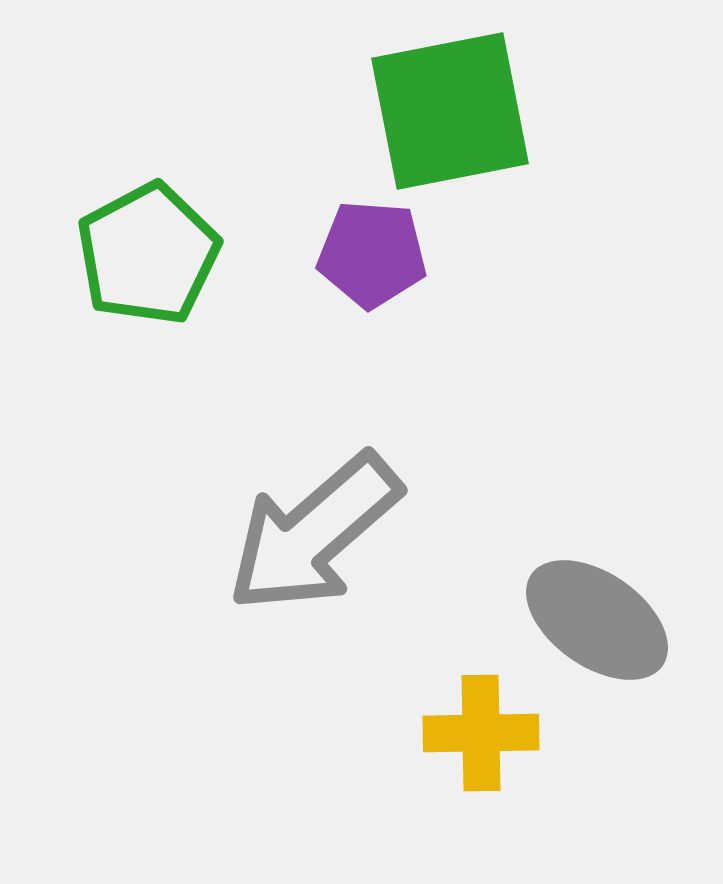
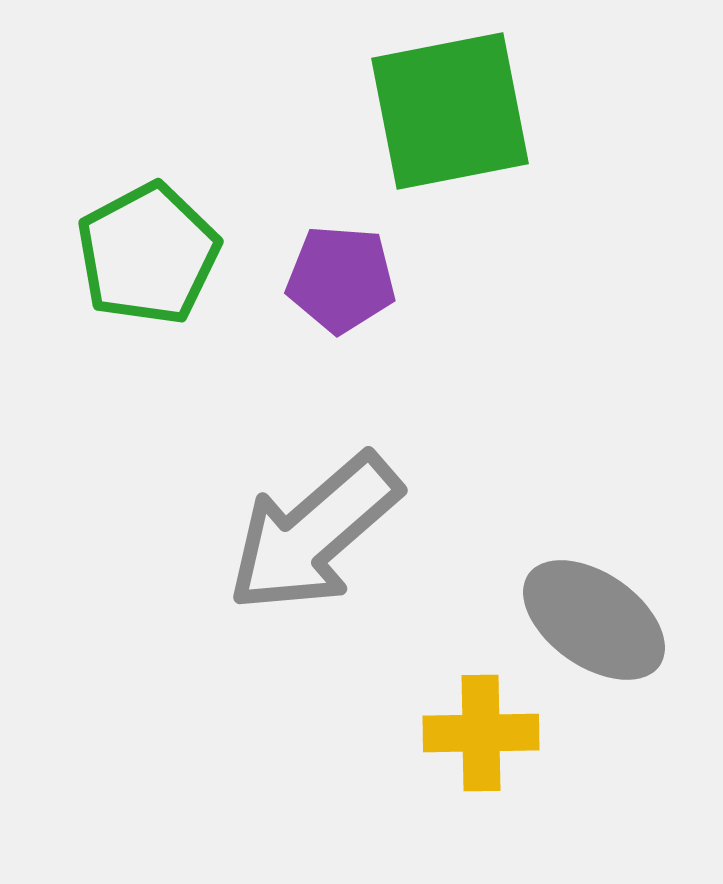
purple pentagon: moved 31 px left, 25 px down
gray ellipse: moved 3 px left
